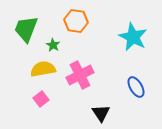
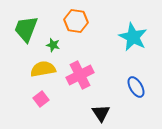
green star: rotated 16 degrees counterclockwise
